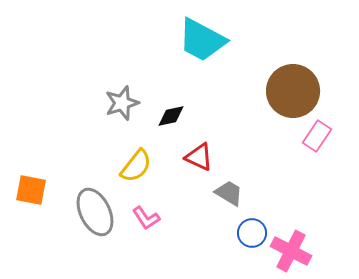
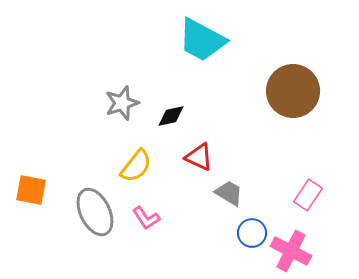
pink rectangle: moved 9 px left, 59 px down
